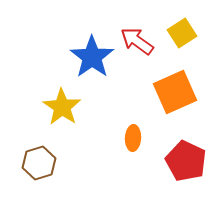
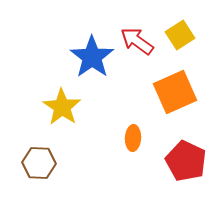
yellow square: moved 2 px left, 2 px down
brown hexagon: rotated 20 degrees clockwise
